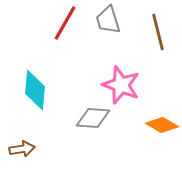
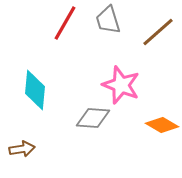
brown line: rotated 63 degrees clockwise
